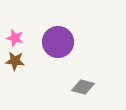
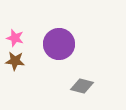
purple circle: moved 1 px right, 2 px down
gray diamond: moved 1 px left, 1 px up
